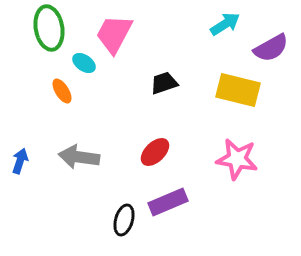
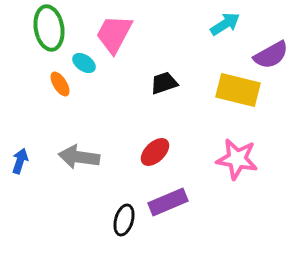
purple semicircle: moved 7 px down
orange ellipse: moved 2 px left, 7 px up
